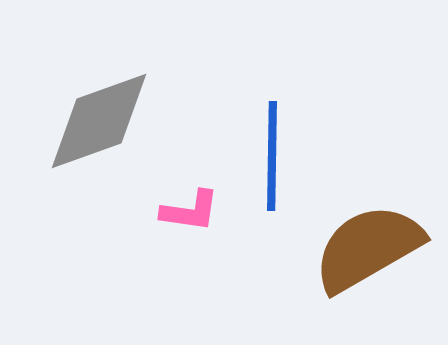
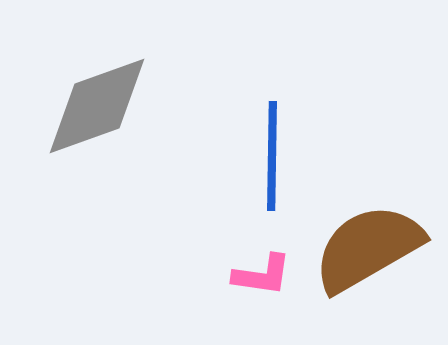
gray diamond: moved 2 px left, 15 px up
pink L-shape: moved 72 px right, 64 px down
